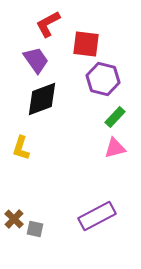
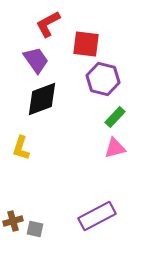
brown cross: moved 1 px left, 2 px down; rotated 30 degrees clockwise
